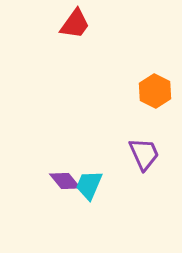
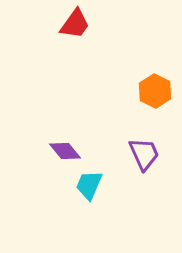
purple diamond: moved 30 px up
